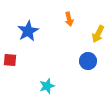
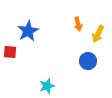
orange arrow: moved 9 px right, 5 px down
red square: moved 8 px up
